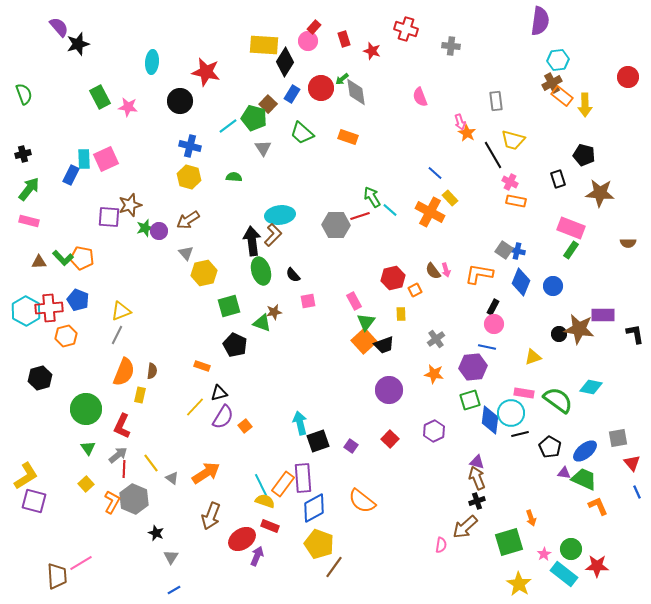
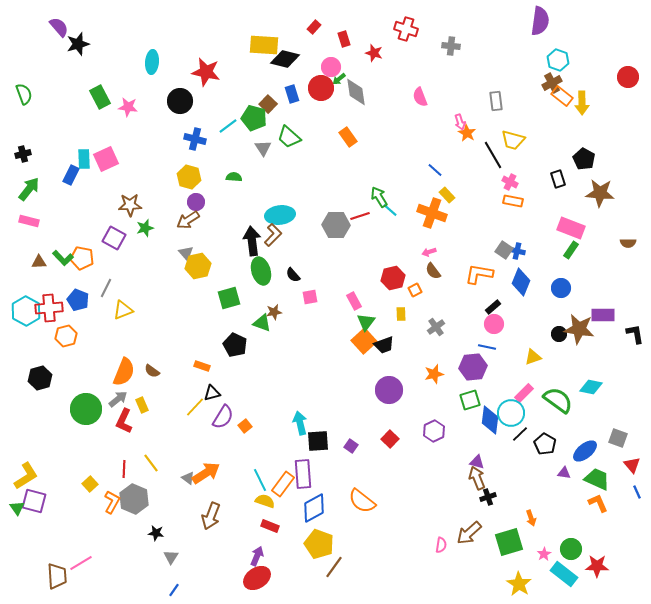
pink circle at (308, 41): moved 23 px right, 26 px down
red star at (372, 51): moved 2 px right, 2 px down
cyan hexagon at (558, 60): rotated 25 degrees clockwise
black diamond at (285, 62): moved 3 px up; rotated 72 degrees clockwise
green arrow at (342, 79): moved 3 px left
blue rectangle at (292, 94): rotated 48 degrees counterclockwise
yellow arrow at (585, 105): moved 3 px left, 2 px up
green trapezoid at (302, 133): moved 13 px left, 4 px down
orange rectangle at (348, 137): rotated 36 degrees clockwise
blue cross at (190, 146): moved 5 px right, 7 px up
black pentagon at (584, 155): moved 4 px down; rotated 15 degrees clockwise
blue line at (435, 173): moved 3 px up
green arrow at (372, 197): moved 7 px right
yellow rectangle at (450, 198): moved 3 px left, 3 px up
orange rectangle at (516, 201): moved 3 px left
brown star at (130, 205): rotated 15 degrees clockwise
orange cross at (430, 212): moved 2 px right, 1 px down; rotated 8 degrees counterclockwise
purple square at (109, 217): moved 5 px right, 21 px down; rotated 25 degrees clockwise
purple circle at (159, 231): moved 37 px right, 29 px up
pink arrow at (446, 270): moved 17 px left, 18 px up; rotated 88 degrees clockwise
yellow hexagon at (204, 273): moved 6 px left, 7 px up
blue circle at (553, 286): moved 8 px right, 2 px down
pink square at (308, 301): moved 2 px right, 4 px up
green square at (229, 306): moved 8 px up
black rectangle at (493, 307): rotated 21 degrees clockwise
yellow triangle at (121, 311): moved 2 px right, 1 px up
gray line at (117, 335): moved 11 px left, 47 px up
gray cross at (436, 339): moved 12 px up
brown semicircle at (152, 371): rotated 119 degrees clockwise
orange star at (434, 374): rotated 24 degrees counterclockwise
black triangle at (219, 393): moved 7 px left
pink rectangle at (524, 393): rotated 54 degrees counterclockwise
yellow rectangle at (140, 395): moved 2 px right, 10 px down; rotated 35 degrees counterclockwise
red L-shape at (122, 426): moved 2 px right, 5 px up
black line at (520, 434): rotated 30 degrees counterclockwise
gray square at (618, 438): rotated 30 degrees clockwise
black square at (318, 441): rotated 15 degrees clockwise
black pentagon at (550, 447): moved 5 px left, 3 px up
green triangle at (88, 448): moved 71 px left, 60 px down
gray arrow at (118, 455): moved 56 px up
red triangle at (632, 463): moved 2 px down
gray triangle at (172, 478): moved 16 px right
purple rectangle at (303, 478): moved 4 px up
green trapezoid at (584, 479): moved 13 px right
yellow square at (86, 484): moved 4 px right
cyan line at (261, 485): moved 1 px left, 5 px up
black cross at (477, 501): moved 11 px right, 4 px up
orange L-shape at (598, 506): moved 3 px up
brown arrow at (465, 527): moved 4 px right, 6 px down
black star at (156, 533): rotated 14 degrees counterclockwise
red ellipse at (242, 539): moved 15 px right, 39 px down
blue line at (174, 590): rotated 24 degrees counterclockwise
